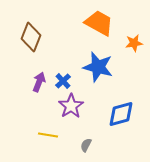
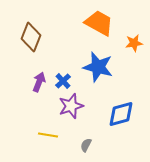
purple star: rotated 15 degrees clockwise
